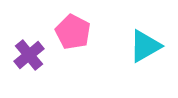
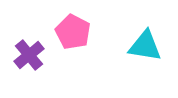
cyan triangle: rotated 39 degrees clockwise
